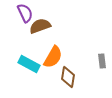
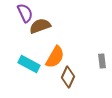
orange semicircle: moved 2 px right
brown diamond: rotated 15 degrees clockwise
